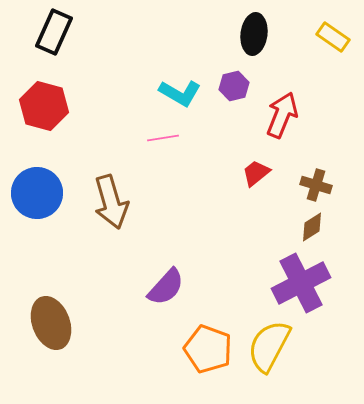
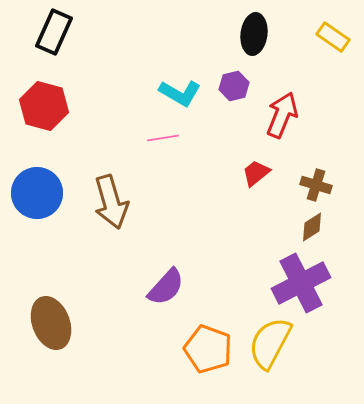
yellow semicircle: moved 1 px right, 3 px up
